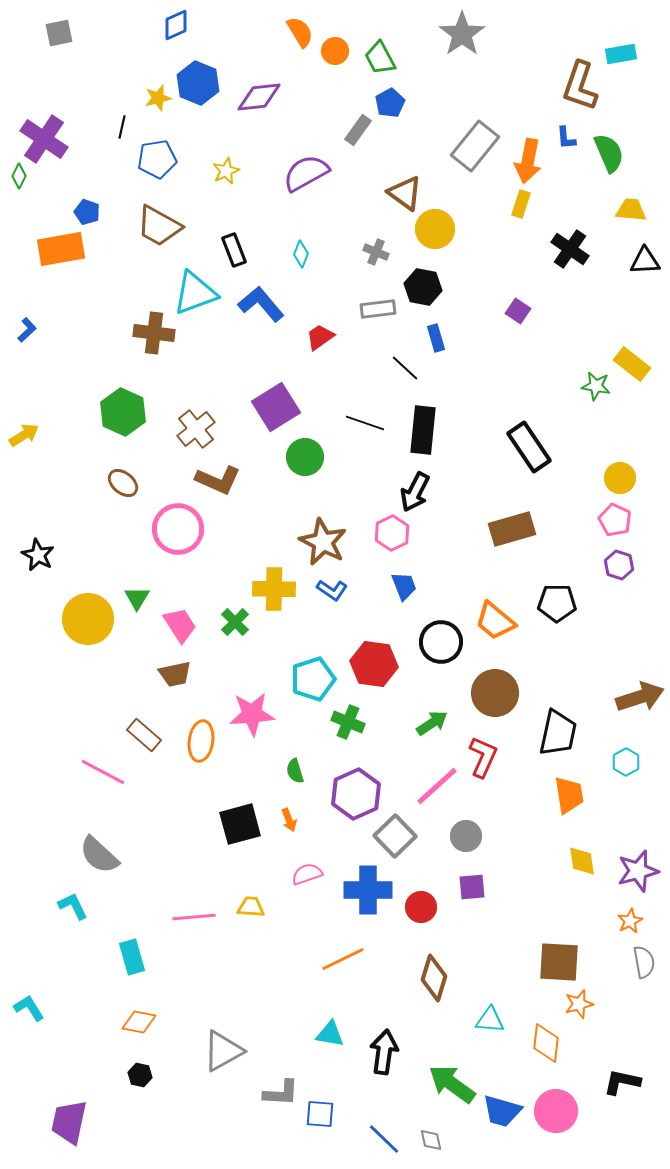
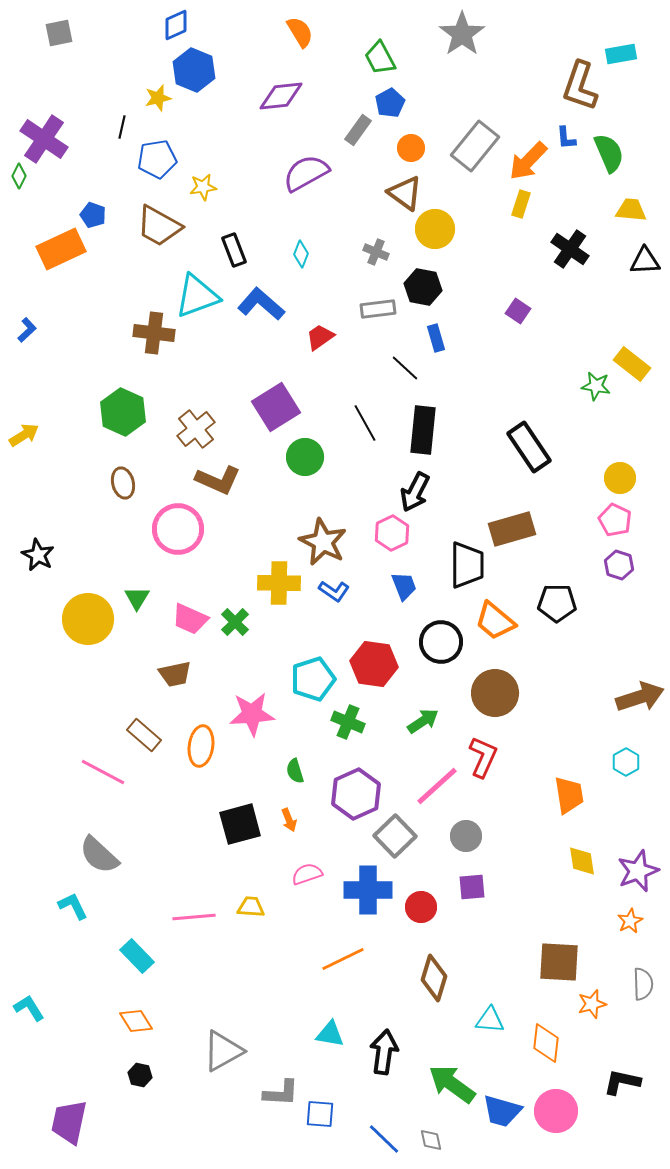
orange circle at (335, 51): moved 76 px right, 97 px down
blue hexagon at (198, 83): moved 4 px left, 13 px up
purple diamond at (259, 97): moved 22 px right, 1 px up
orange arrow at (528, 161): rotated 33 degrees clockwise
yellow star at (226, 171): moved 23 px left, 16 px down; rotated 16 degrees clockwise
blue pentagon at (87, 212): moved 6 px right, 3 px down
orange rectangle at (61, 249): rotated 15 degrees counterclockwise
cyan triangle at (195, 293): moved 2 px right, 3 px down
blue L-shape at (261, 304): rotated 9 degrees counterclockwise
black line at (365, 423): rotated 42 degrees clockwise
brown ellipse at (123, 483): rotated 36 degrees clockwise
yellow cross at (274, 589): moved 5 px right, 6 px up
blue L-shape at (332, 590): moved 2 px right, 1 px down
pink trapezoid at (180, 625): moved 10 px right, 6 px up; rotated 147 degrees clockwise
green arrow at (432, 723): moved 9 px left, 2 px up
black trapezoid at (558, 733): moved 91 px left, 168 px up; rotated 12 degrees counterclockwise
orange ellipse at (201, 741): moved 5 px down
purple star at (638, 871): rotated 6 degrees counterclockwise
cyan rectangle at (132, 957): moved 5 px right, 1 px up; rotated 28 degrees counterclockwise
gray semicircle at (644, 962): moved 1 px left, 22 px down; rotated 8 degrees clockwise
orange star at (579, 1004): moved 13 px right
orange diamond at (139, 1022): moved 3 px left, 1 px up; rotated 48 degrees clockwise
